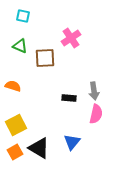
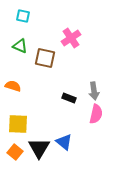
brown square: rotated 15 degrees clockwise
black rectangle: rotated 16 degrees clockwise
yellow square: moved 2 px right, 1 px up; rotated 30 degrees clockwise
blue triangle: moved 8 px left; rotated 30 degrees counterclockwise
black triangle: rotated 30 degrees clockwise
orange square: rotated 21 degrees counterclockwise
